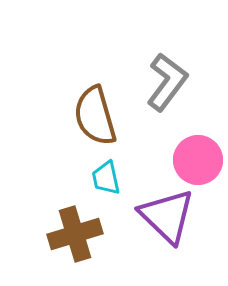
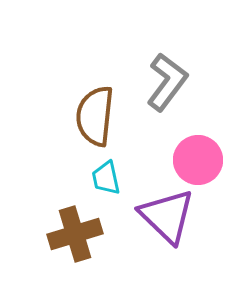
brown semicircle: rotated 22 degrees clockwise
